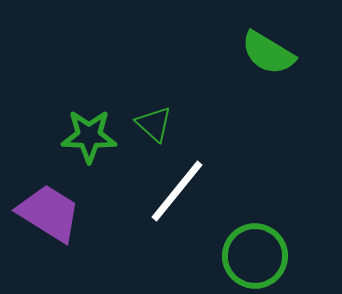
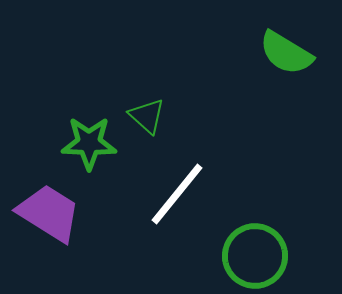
green semicircle: moved 18 px right
green triangle: moved 7 px left, 8 px up
green star: moved 7 px down
white line: moved 3 px down
